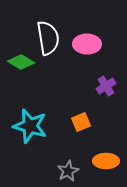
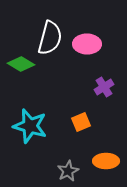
white semicircle: moved 2 px right; rotated 24 degrees clockwise
green diamond: moved 2 px down
purple cross: moved 2 px left, 1 px down
